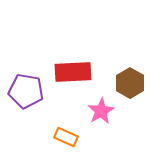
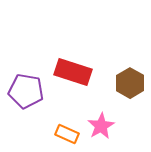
red rectangle: rotated 21 degrees clockwise
pink star: moved 15 px down
orange rectangle: moved 1 px right, 3 px up
